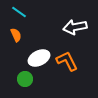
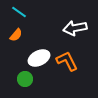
white arrow: moved 1 px down
orange semicircle: rotated 64 degrees clockwise
